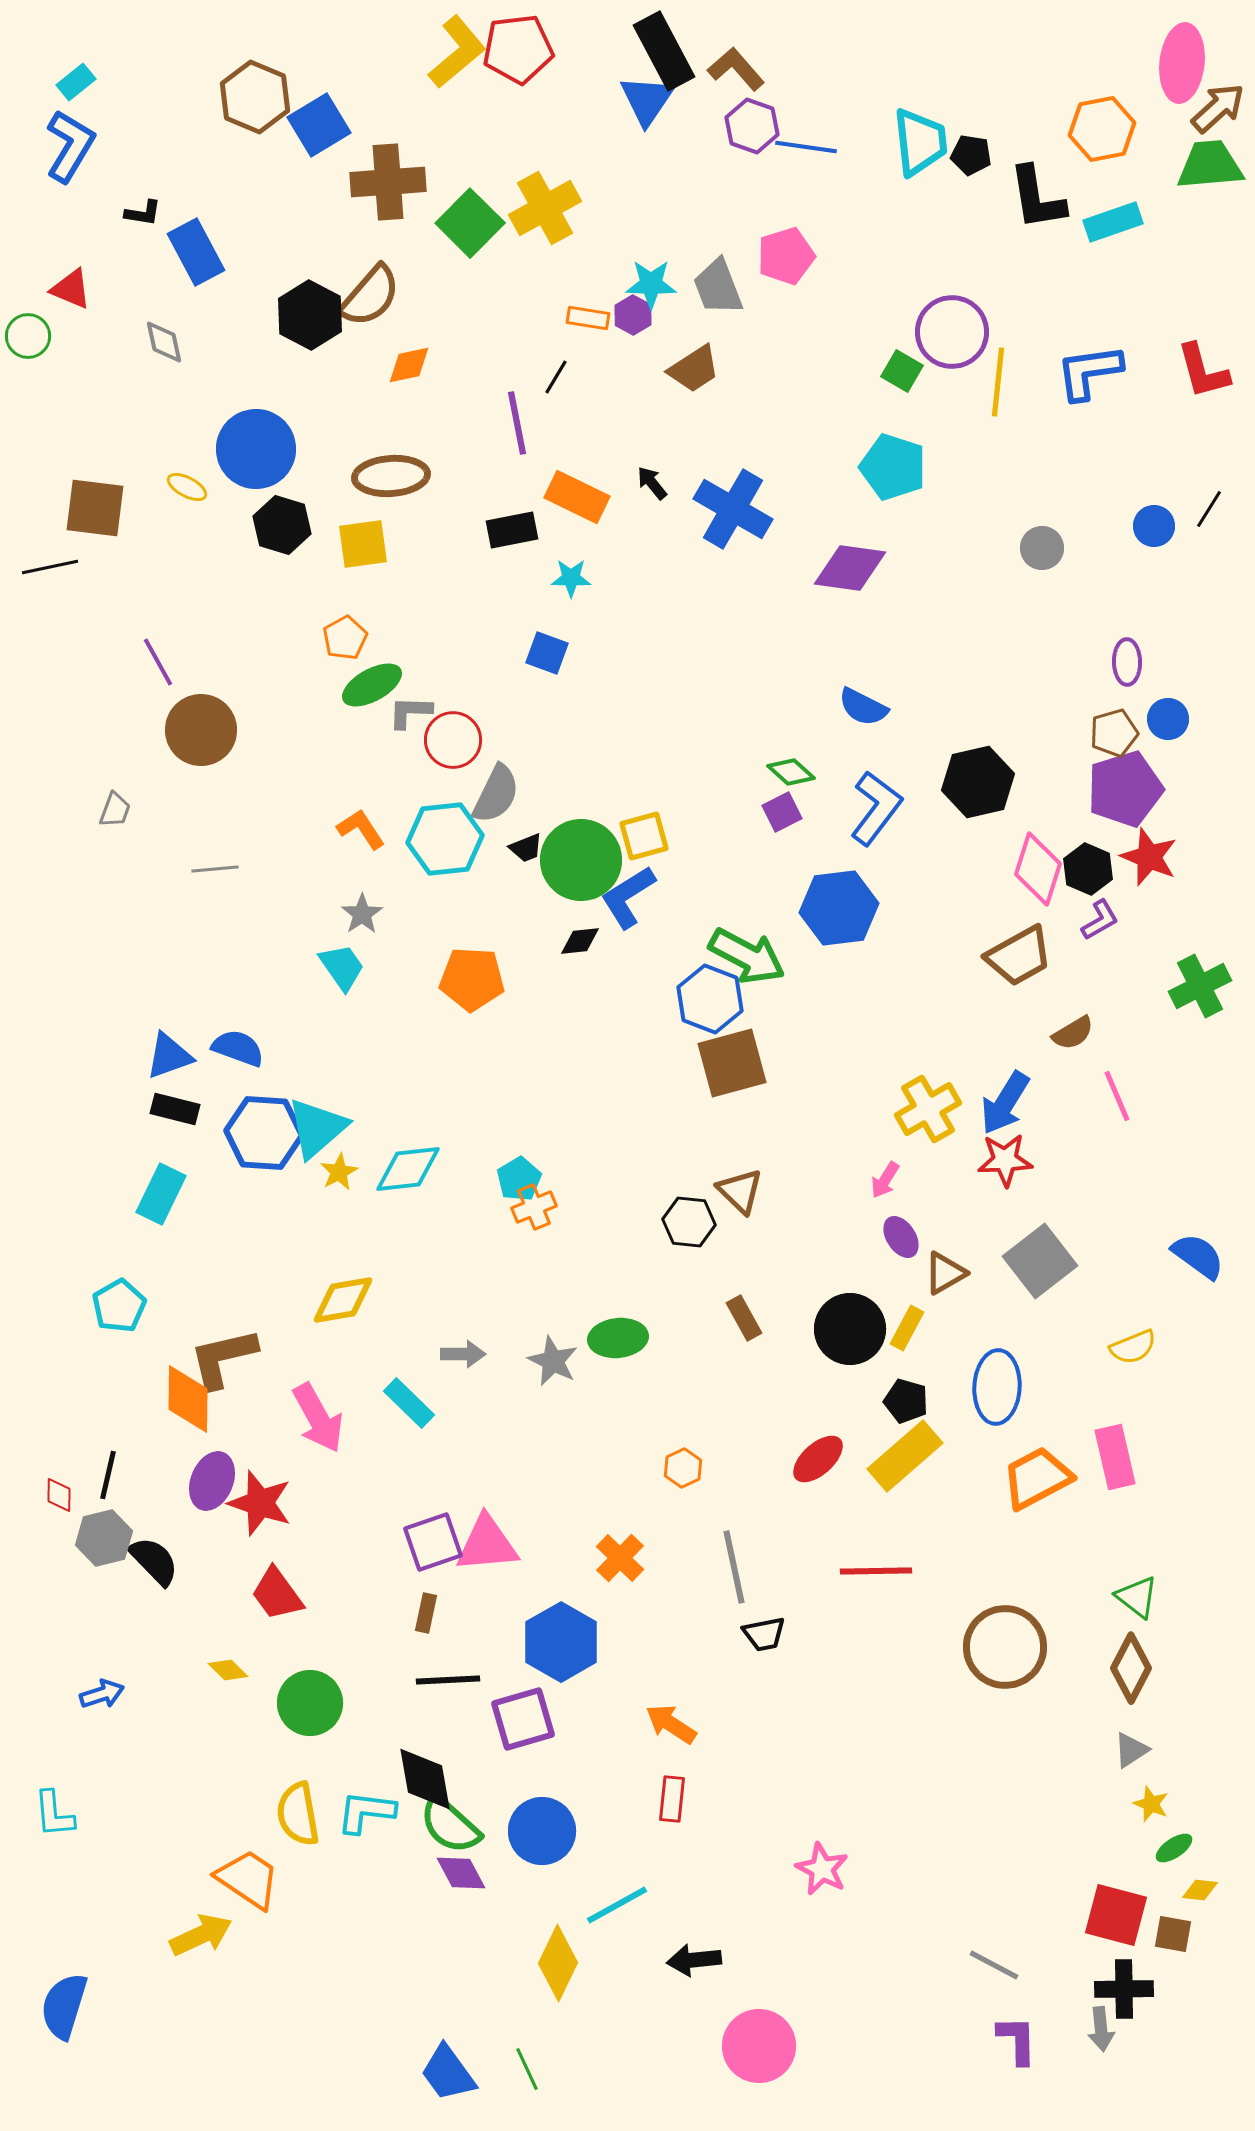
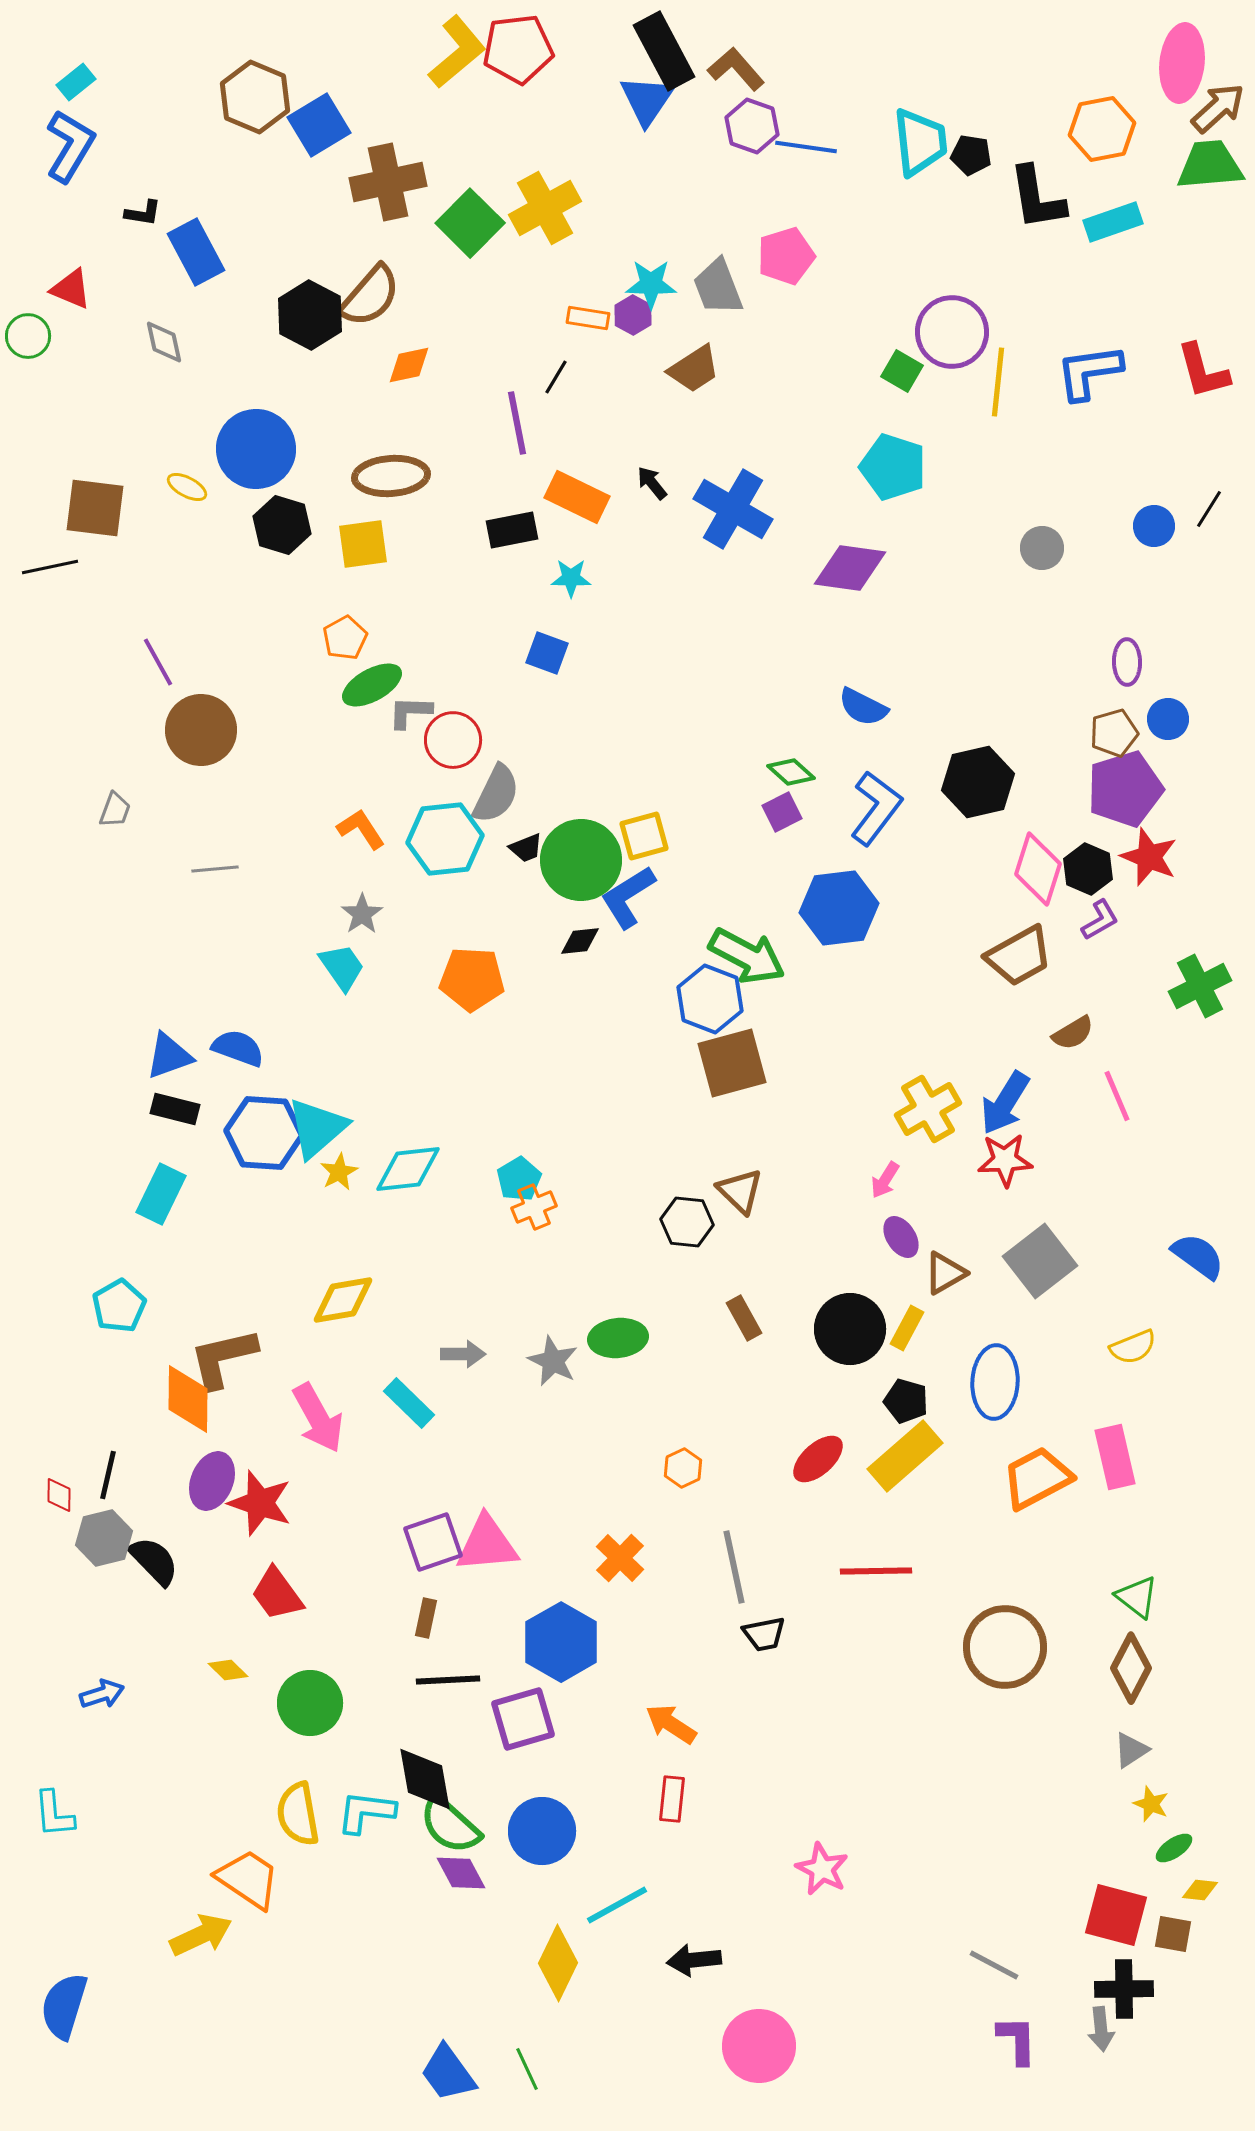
brown cross at (388, 182): rotated 8 degrees counterclockwise
black hexagon at (689, 1222): moved 2 px left
blue ellipse at (997, 1387): moved 2 px left, 5 px up
brown rectangle at (426, 1613): moved 5 px down
